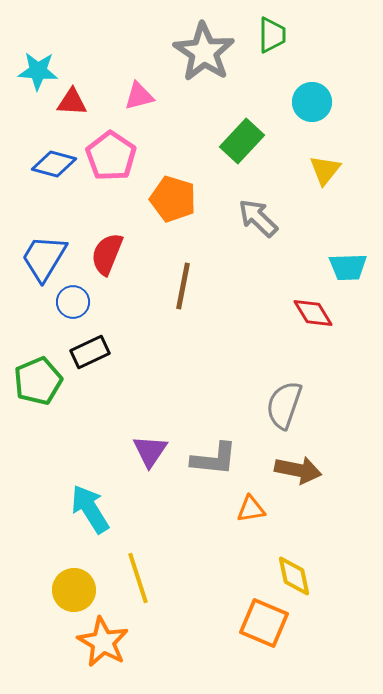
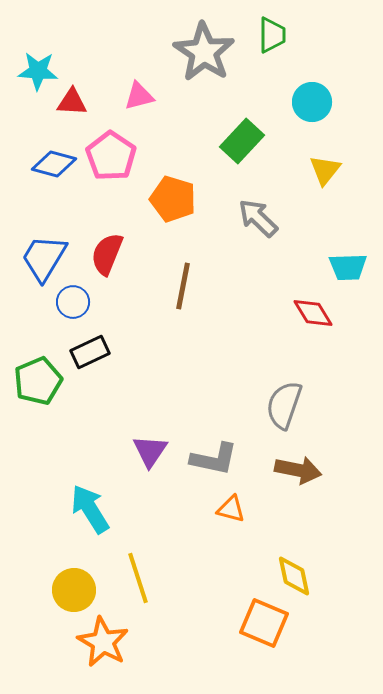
gray L-shape: rotated 6 degrees clockwise
orange triangle: moved 20 px left; rotated 24 degrees clockwise
